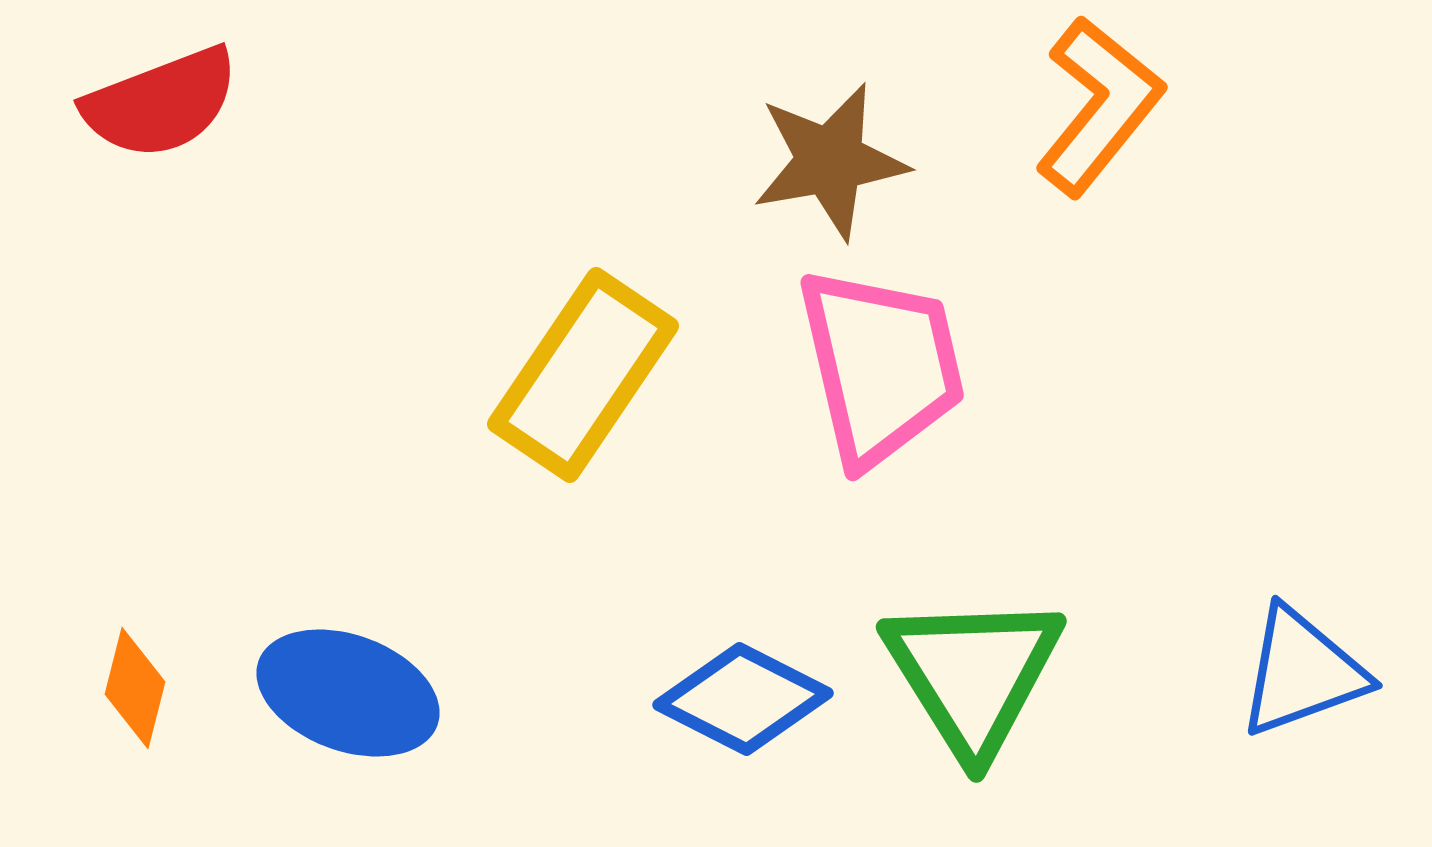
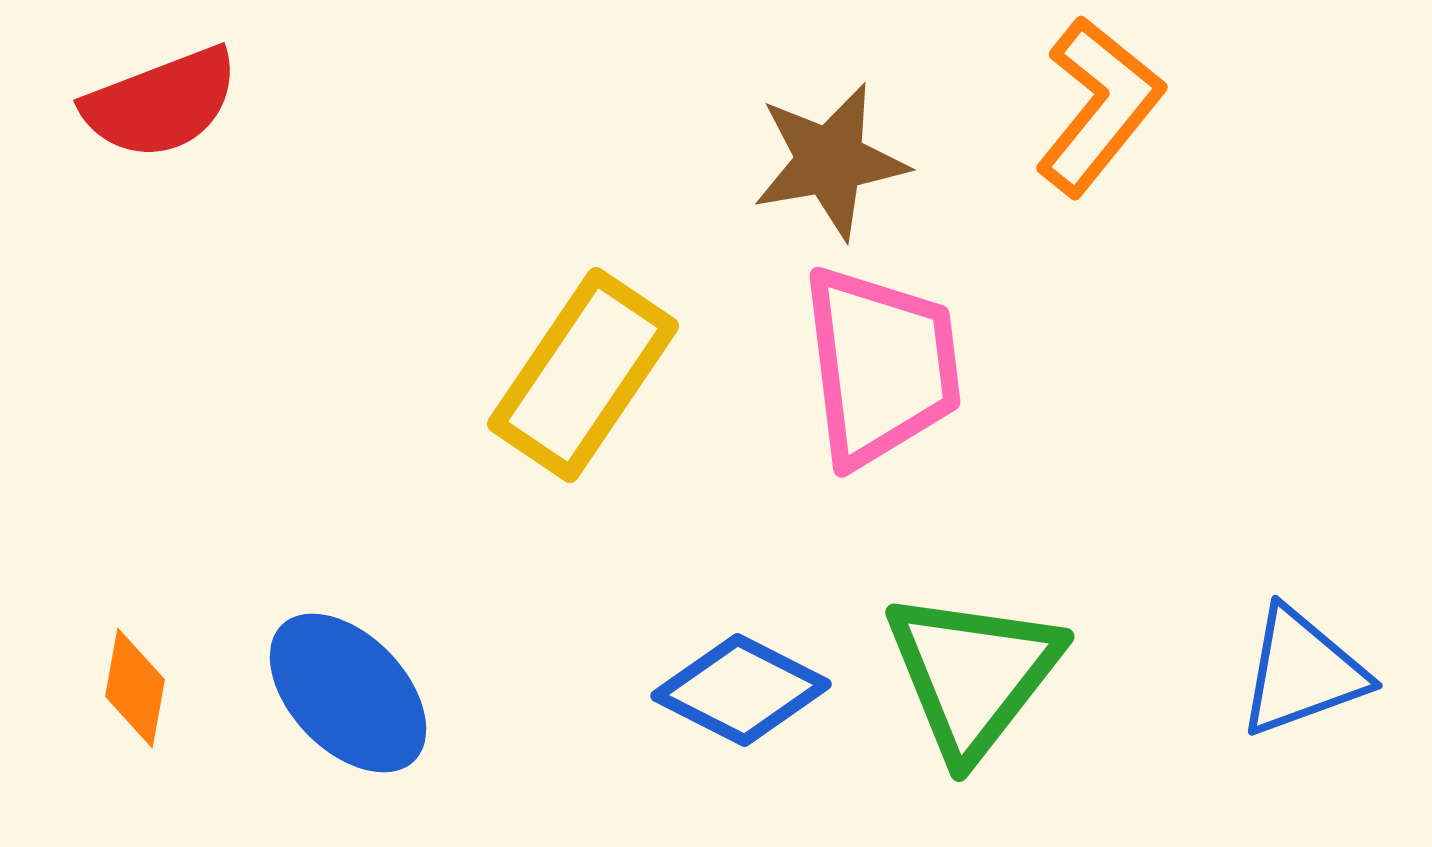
pink trapezoid: rotated 6 degrees clockwise
green triangle: rotated 10 degrees clockwise
orange diamond: rotated 4 degrees counterclockwise
blue ellipse: rotated 26 degrees clockwise
blue diamond: moved 2 px left, 9 px up
